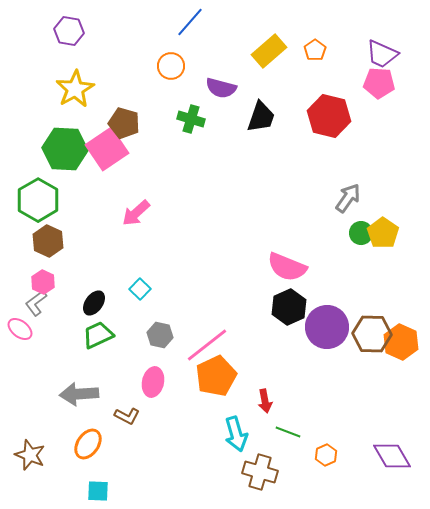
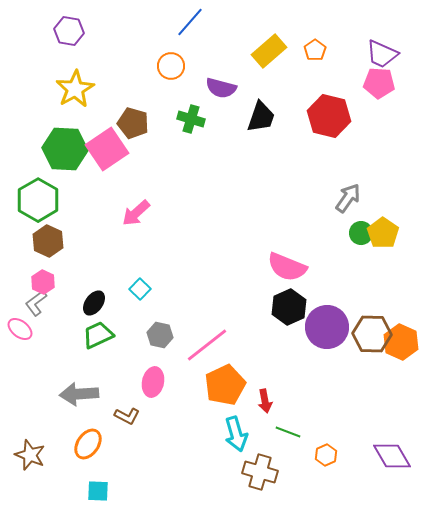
brown pentagon at (124, 123): moved 9 px right
orange pentagon at (216, 376): moved 9 px right, 9 px down
